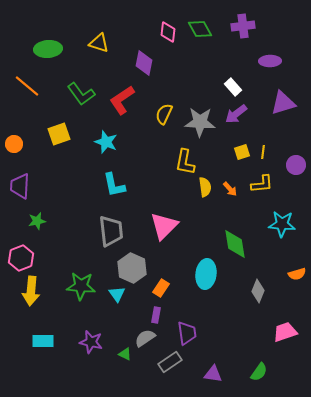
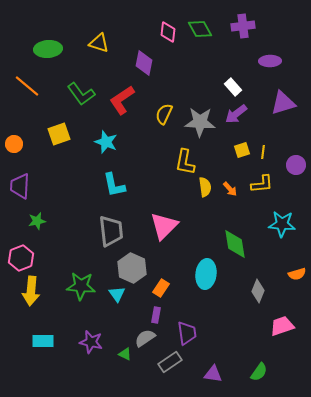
yellow square at (242, 152): moved 2 px up
pink trapezoid at (285, 332): moved 3 px left, 6 px up
